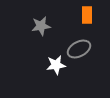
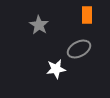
gray star: moved 2 px left, 1 px up; rotated 30 degrees counterclockwise
white star: moved 4 px down
